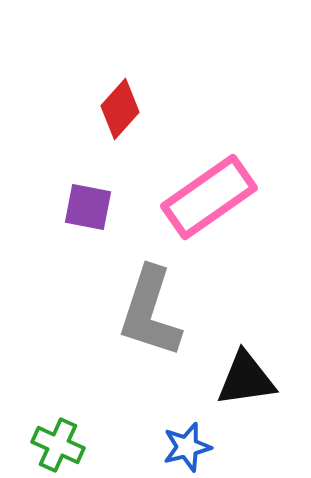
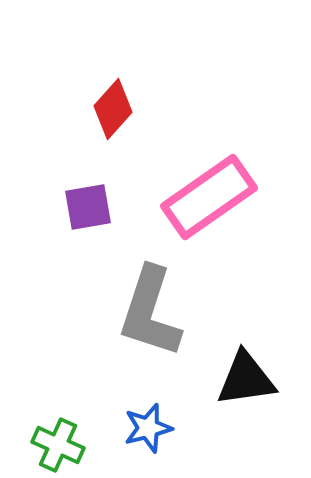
red diamond: moved 7 px left
purple square: rotated 21 degrees counterclockwise
blue star: moved 39 px left, 19 px up
